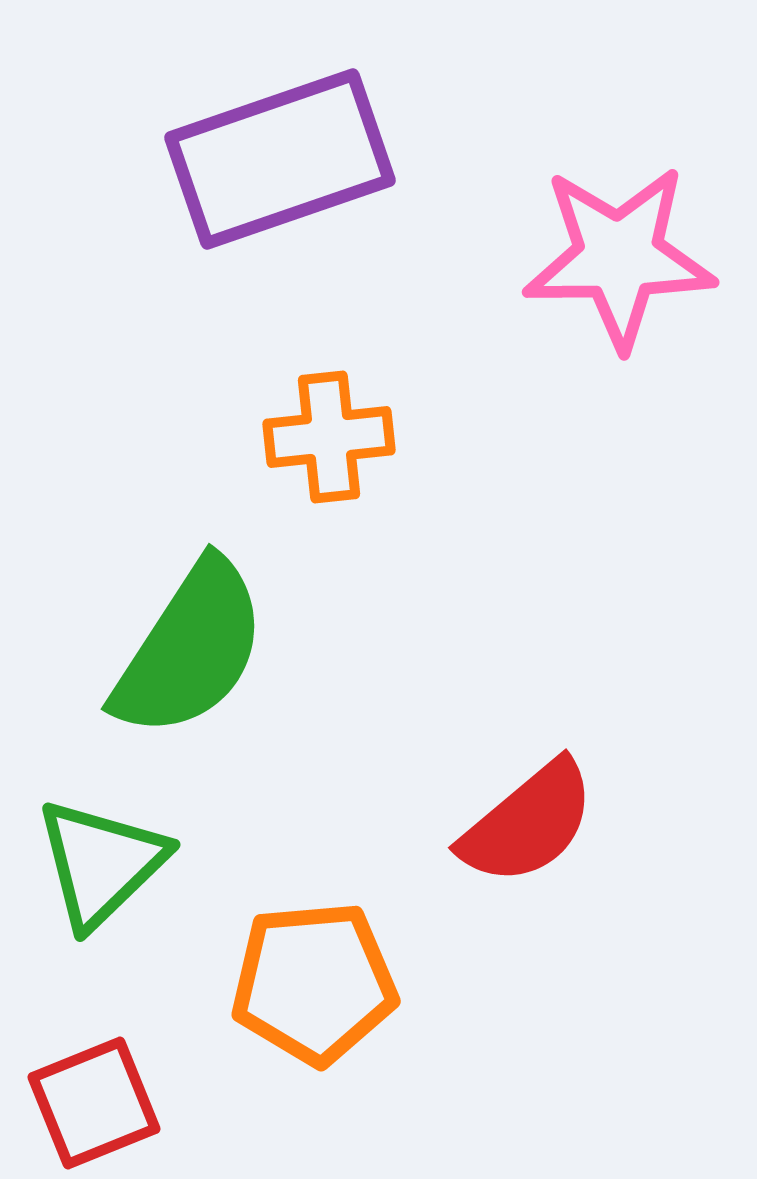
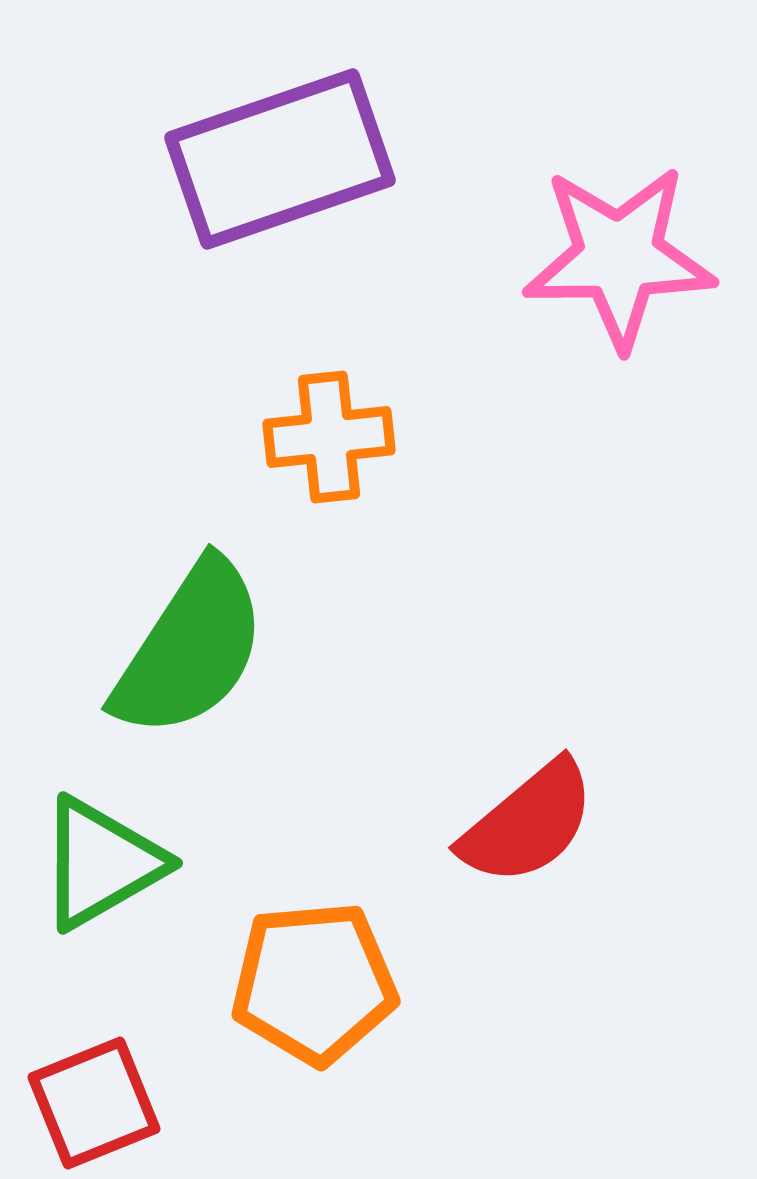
green triangle: rotated 14 degrees clockwise
